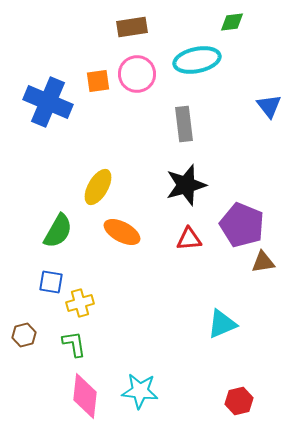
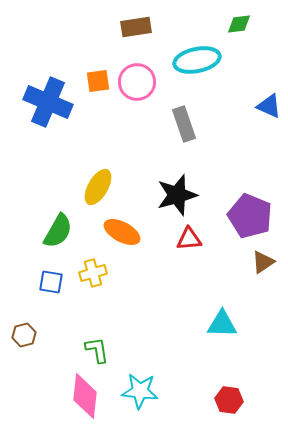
green diamond: moved 7 px right, 2 px down
brown rectangle: moved 4 px right
pink circle: moved 8 px down
blue triangle: rotated 28 degrees counterclockwise
gray rectangle: rotated 12 degrees counterclockwise
black star: moved 9 px left, 10 px down
purple pentagon: moved 8 px right, 9 px up
brown triangle: rotated 25 degrees counterclockwise
yellow cross: moved 13 px right, 30 px up
cyan triangle: rotated 24 degrees clockwise
green L-shape: moved 23 px right, 6 px down
red hexagon: moved 10 px left, 1 px up; rotated 20 degrees clockwise
